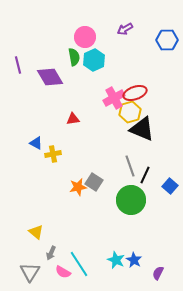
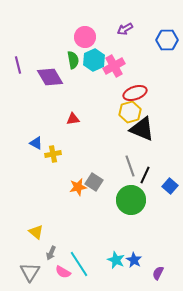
green semicircle: moved 1 px left, 3 px down
pink cross: moved 32 px up
